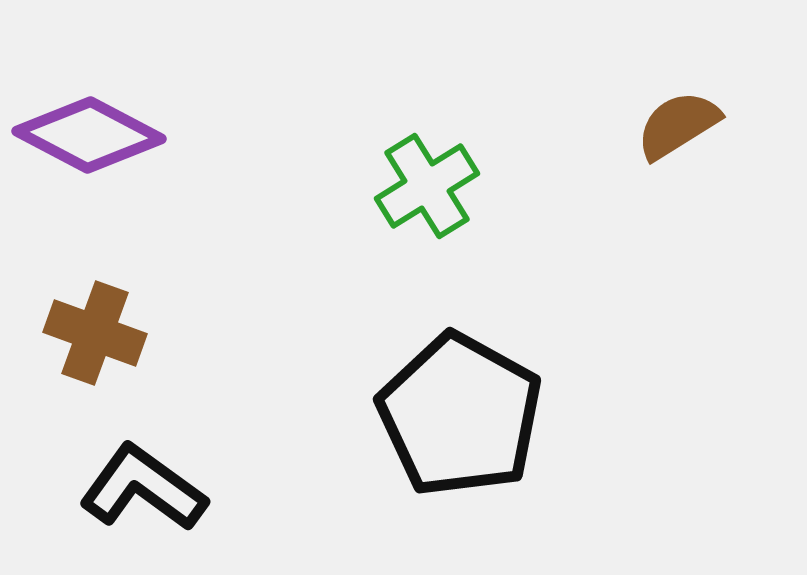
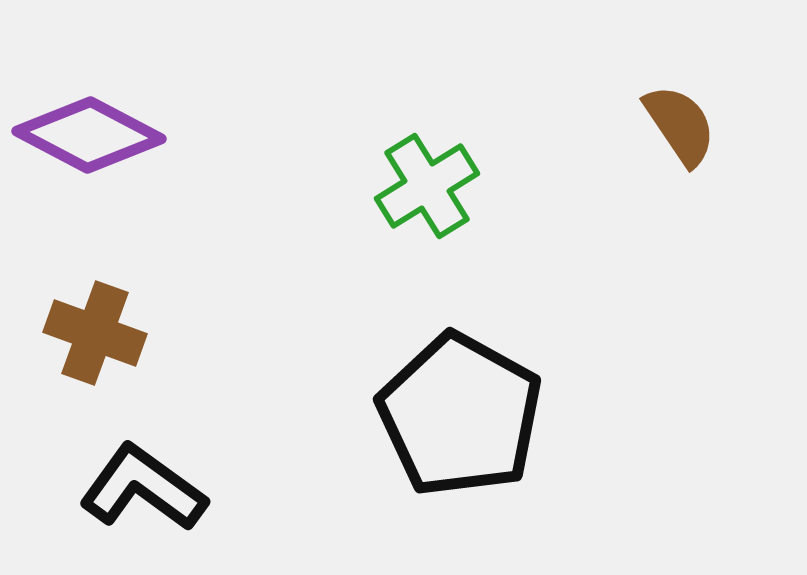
brown semicircle: moved 2 px right; rotated 88 degrees clockwise
